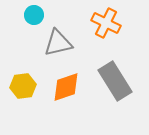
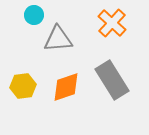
orange cross: moved 6 px right; rotated 16 degrees clockwise
gray triangle: moved 4 px up; rotated 8 degrees clockwise
gray rectangle: moved 3 px left, 1 px up
